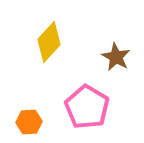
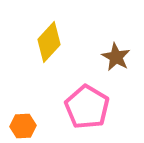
orange hexagon: moved 6 px left, 4 px down
